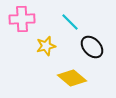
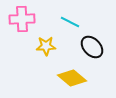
cyan line: rotated 18 degrees counterclockwise
yellow star: rotated 12 degrees clockwise
